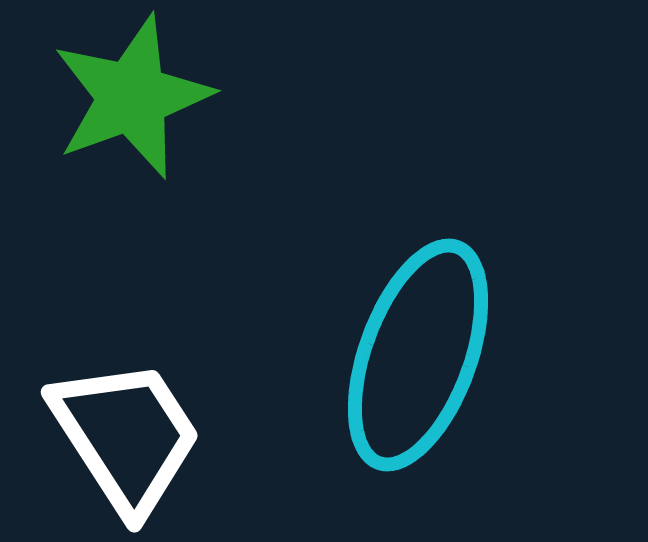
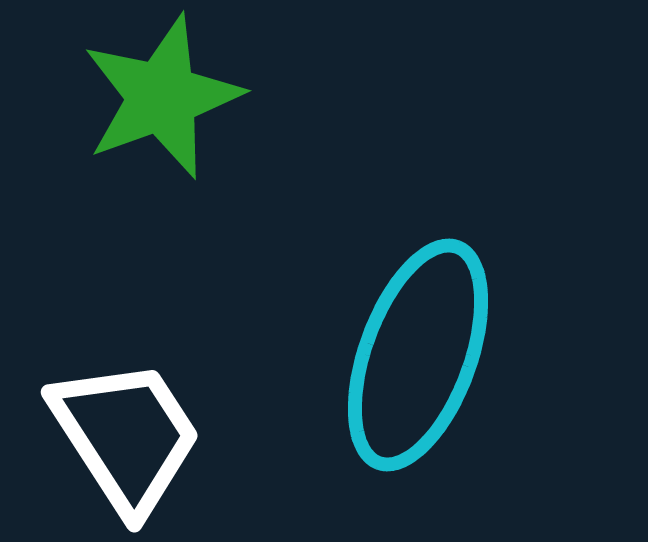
green star: moved 30 px right
